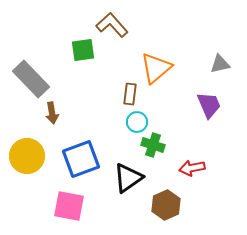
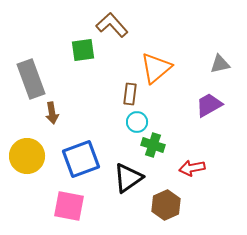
gray rectangle: rotated 24 degrees clockwise
purple trapezoid: rotated 96 degrees counterclockwise
